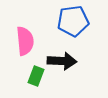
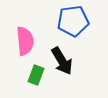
black arrow: rotated 56 degrees clockwise
green rectangle: moved 1 px up
